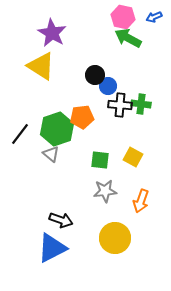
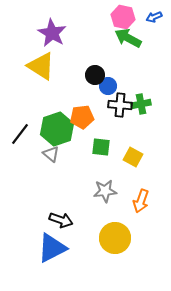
green cross: rotated 18 degrees counterclockwise
green square: moved 1 px right, 13 px up
